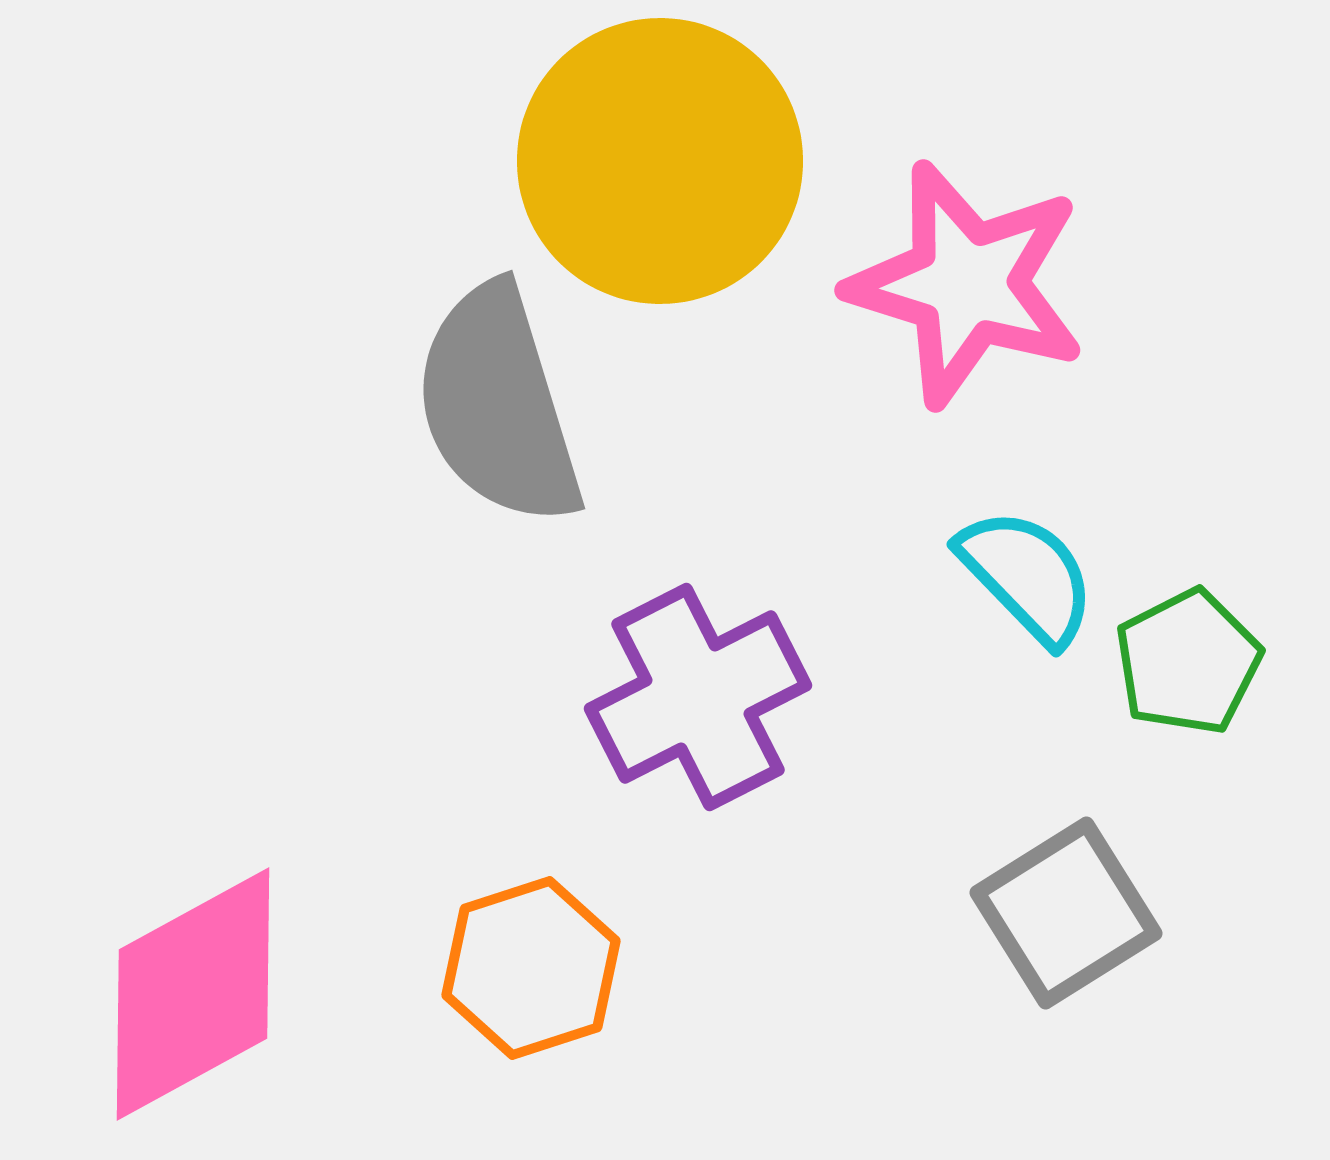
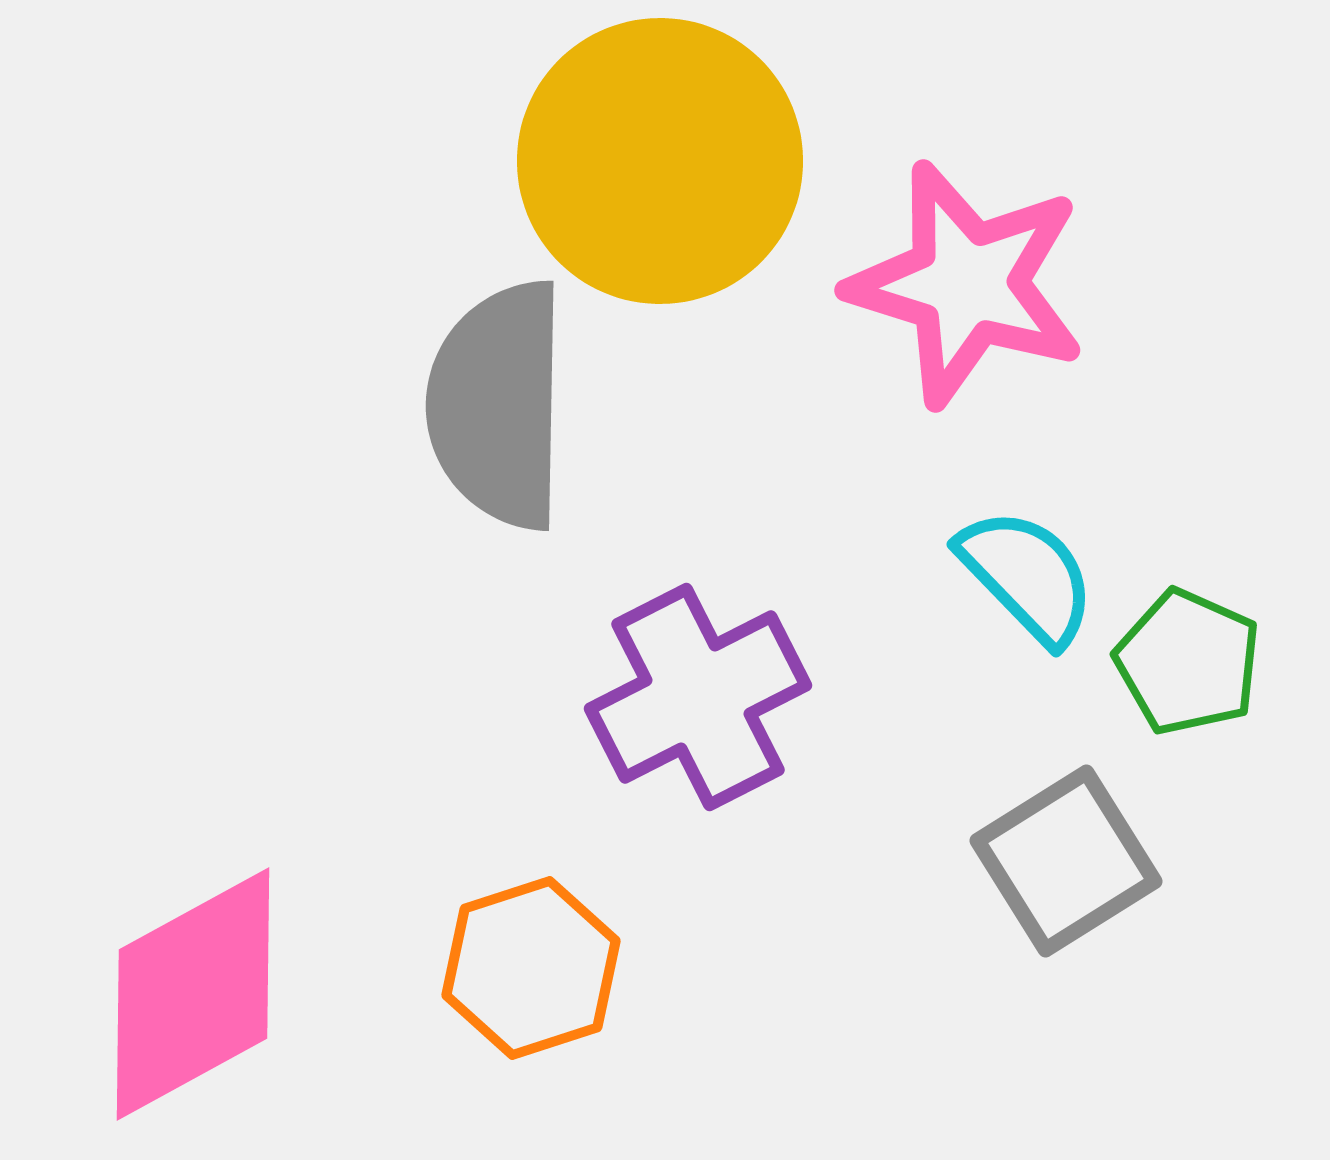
gray semicircle: rotated 18 degrees clockwise
green pentagon: rotated 21 degrees counterclockwise
gray square: moved 52 px up
